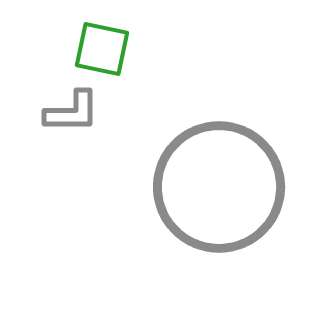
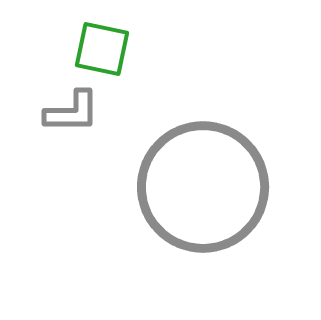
gray circle: moved 16 px left
